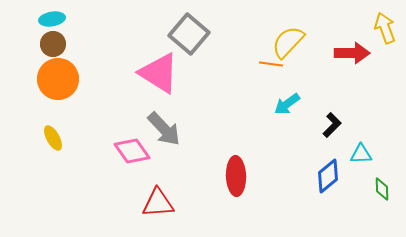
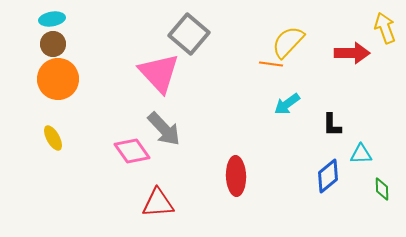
pink triangle: rotated 15 degrees clockwise
black L-shape: rotated 135 degrees clockwise
